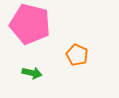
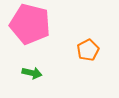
orange pentagon: moved 11 px right, 5 px up; rotated 20 degrees clockwise
